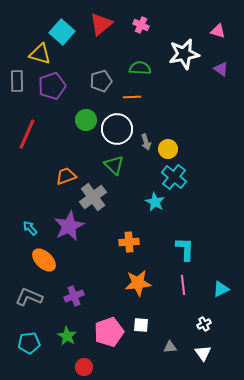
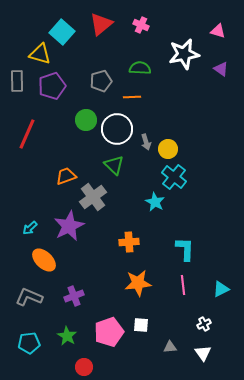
cyan arrow: rotated 91 degrees counterclockwise
